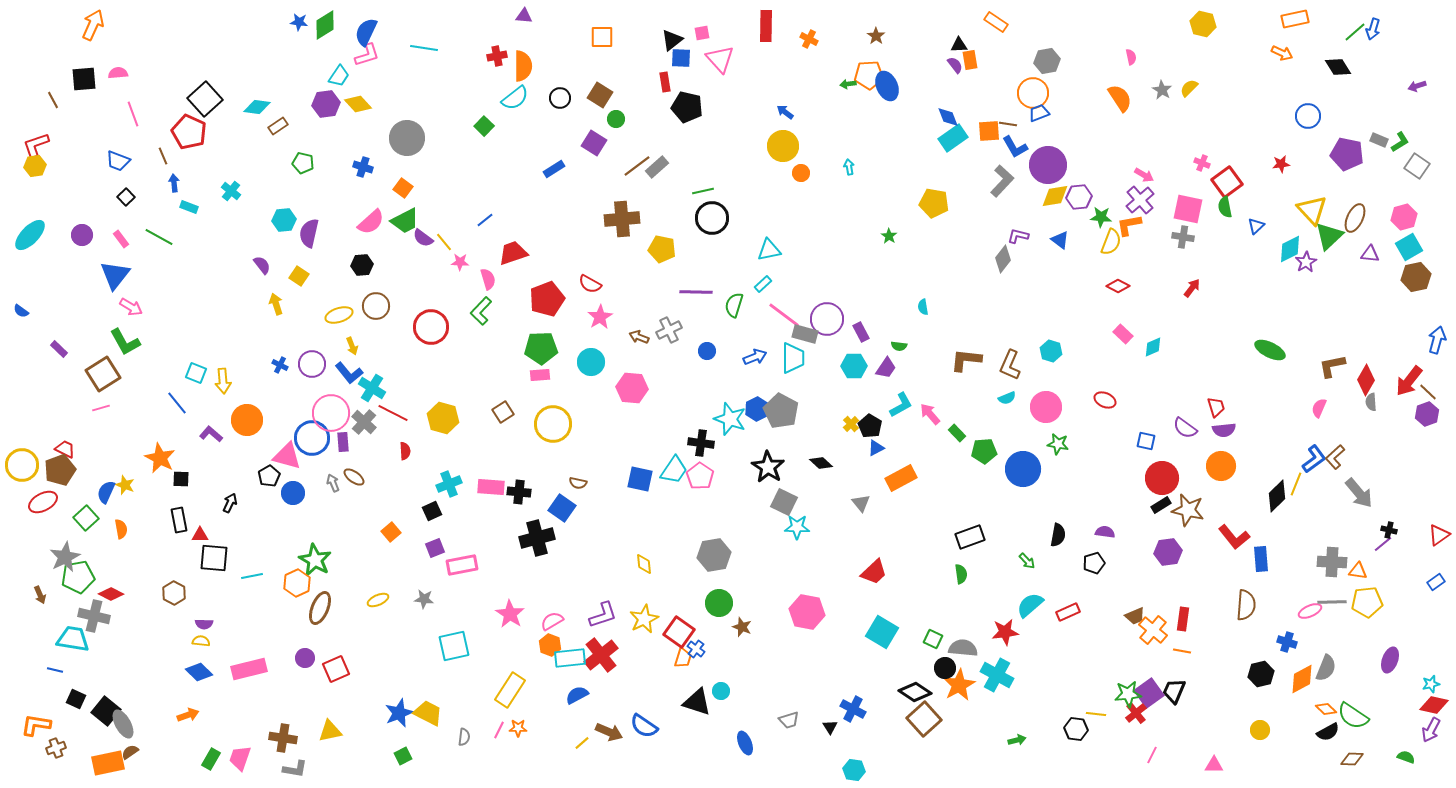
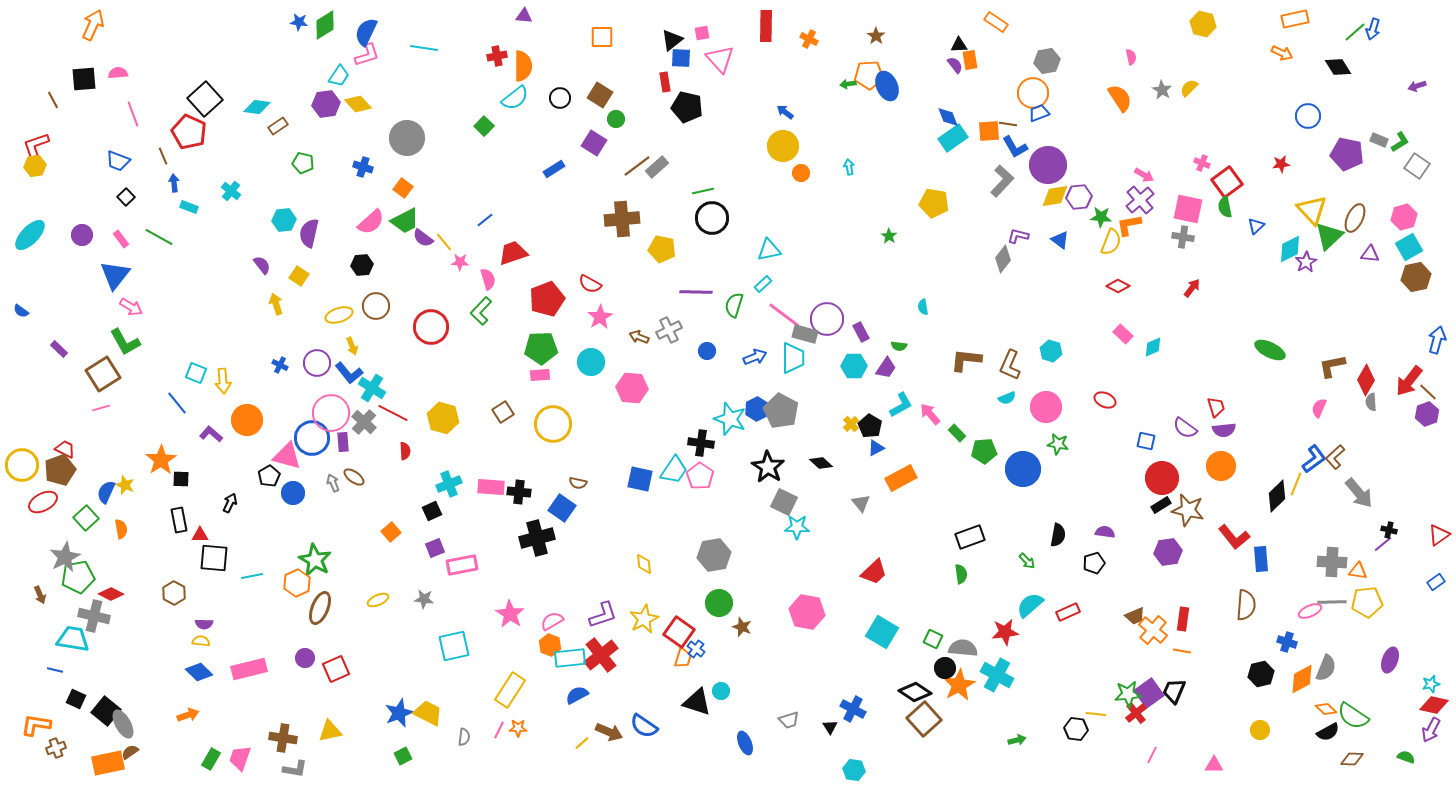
purple circle at (312, 364): moved 5 px right, 1 px up
orange star at (160, 458): moved 1 px right, 2 px down; rotated 12 degrees clockwise
